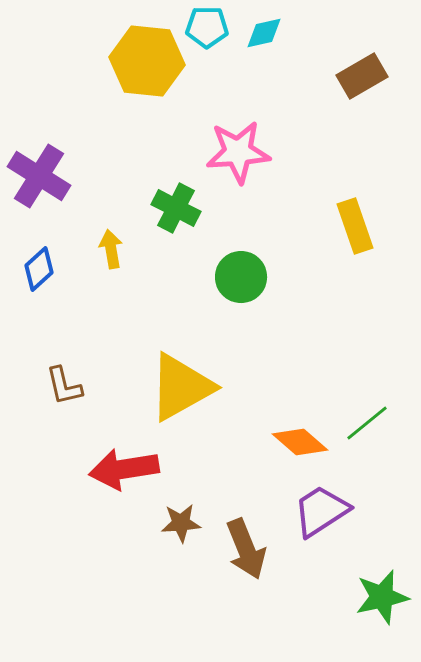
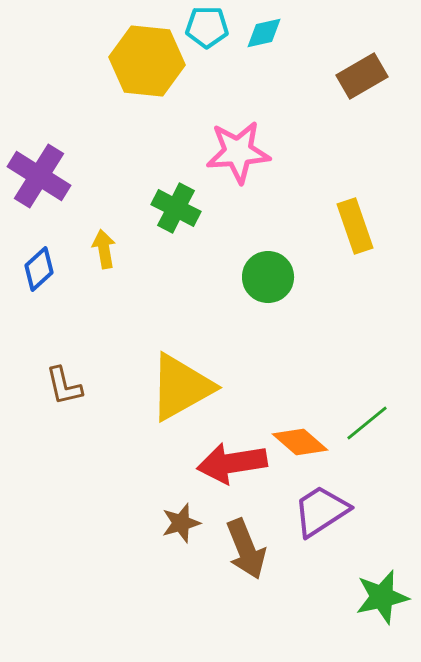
yellow arrow: moved 7 px left
green circle: moved 27 px right
red arrow: moved 108 px right, 6 px up
brown star: rotated 12 degrees counterclockwise
